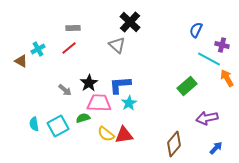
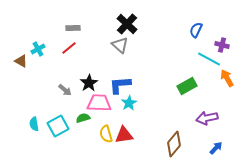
black cross: moved 3 px left, 2 px down
gray triangle: moved 3 px right
green rectangle: rotated 12 degrees clockwise
yellow semicircle: rotated 36 degrees clockwise
